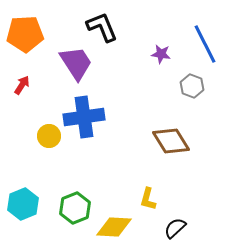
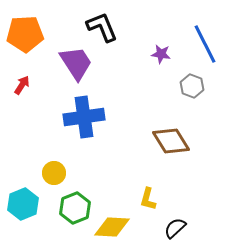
yellow circle: moved 5 px right, 37 px down
yellow diamond: moved 2 px left
